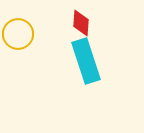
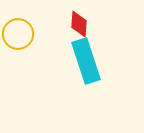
red diamond: moved 2 px left, 1 px down
